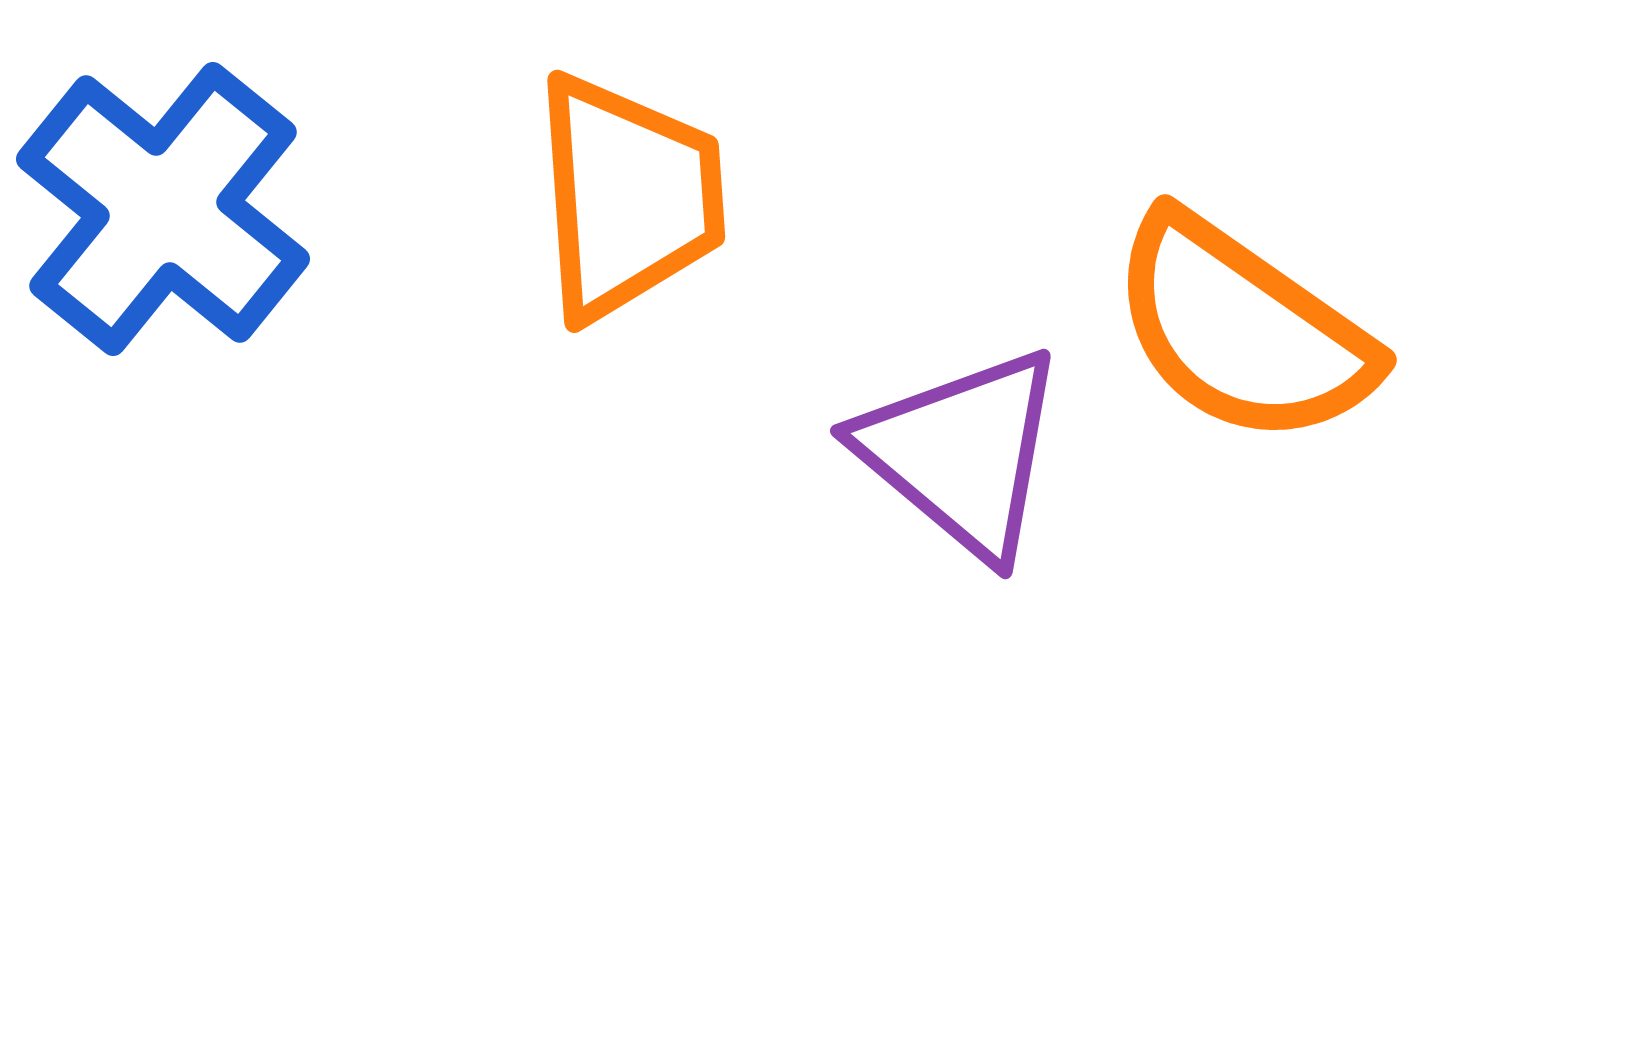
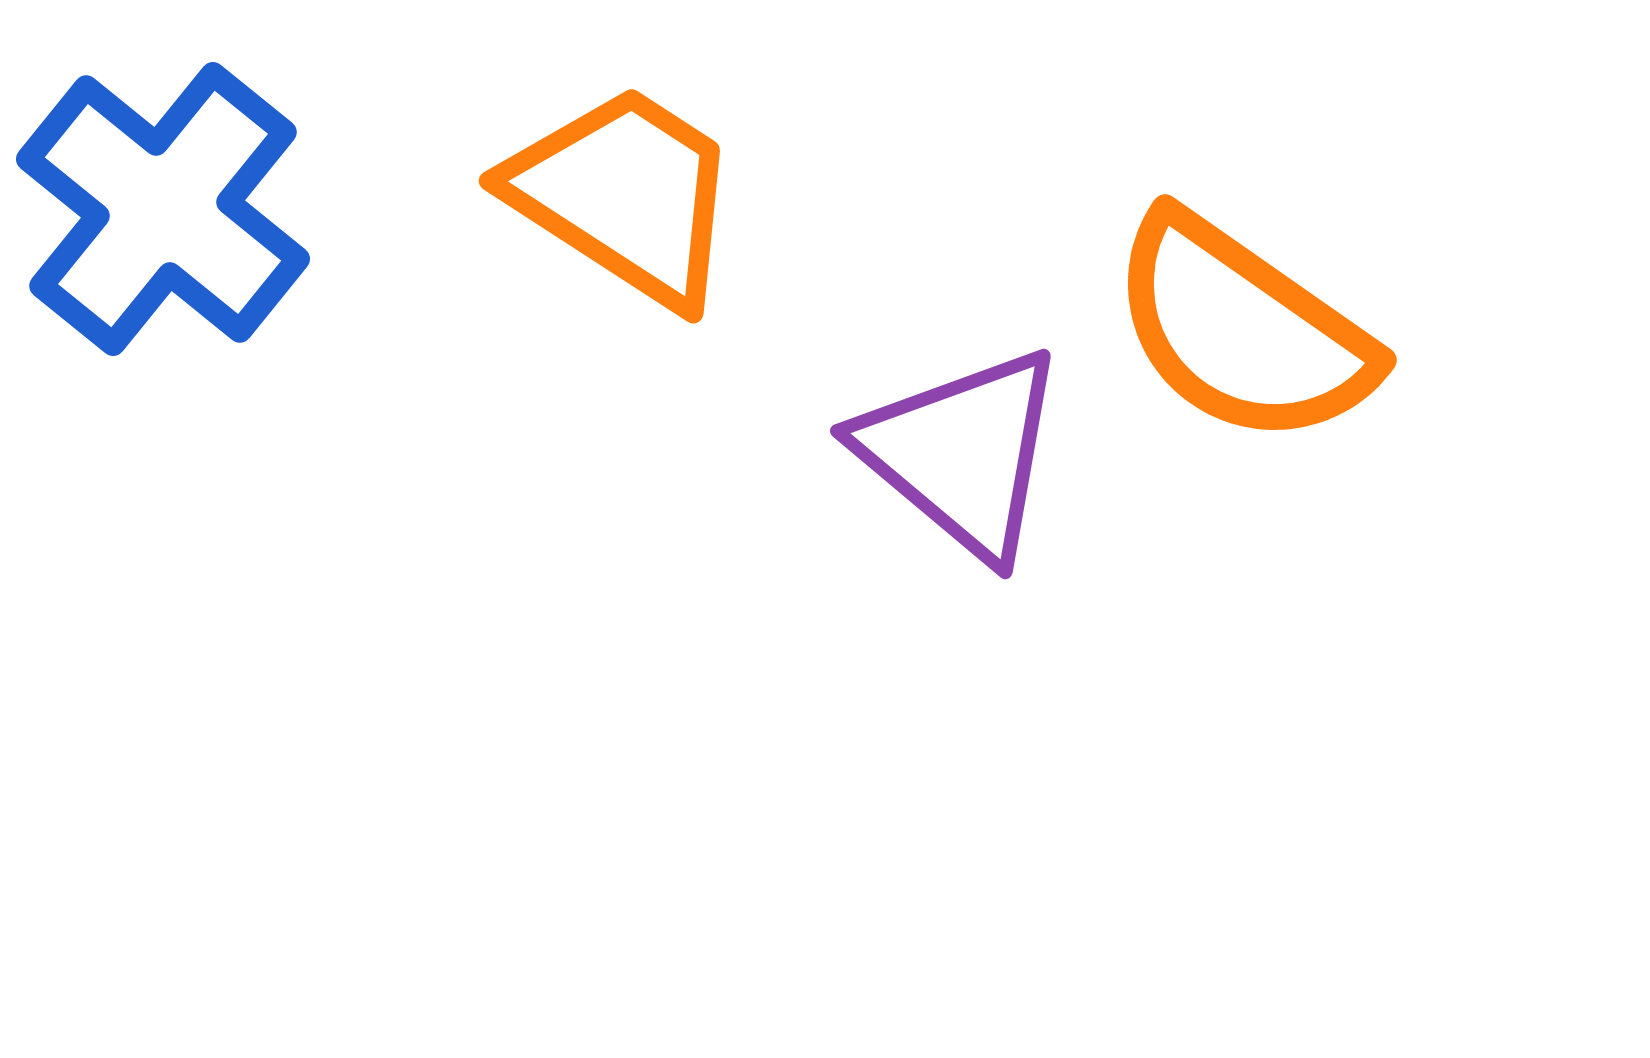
orange trapezoid: moved 3 px left, 2 px up; rotated 53 degrees counterclockwise
